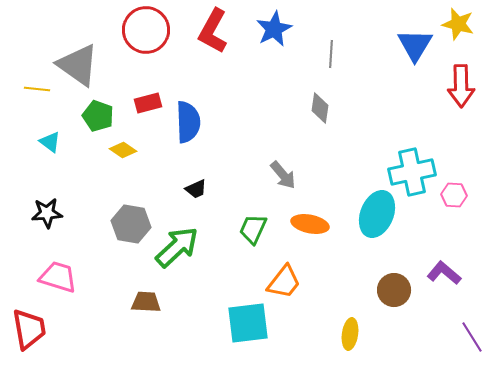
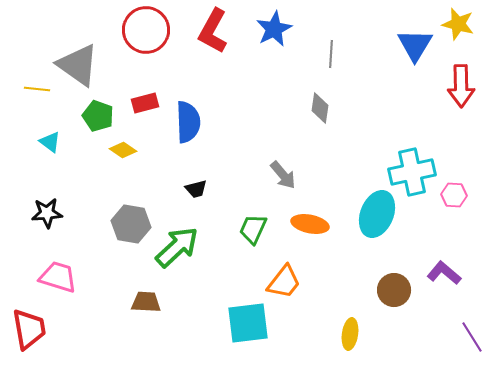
red rectangle: moved 3 px left
black trapezoid: rotated 10 degrees clockwise
